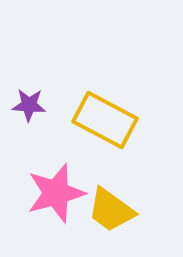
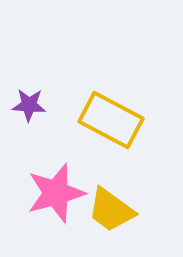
yellow rectangle: moved 6 px right
